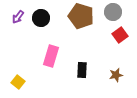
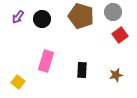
black circle: moved 1 px right, 1 px down
pink rectangle: moved 5 px left, 5 px down
